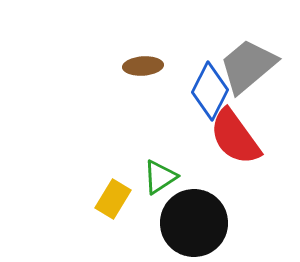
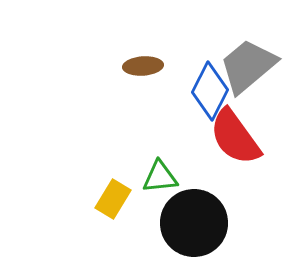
green triangle: rotated 27 degrees clockwise
